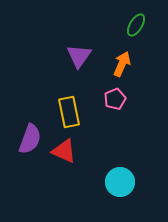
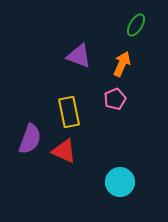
purple triangle: rotated 44 degrees counterclockwise
